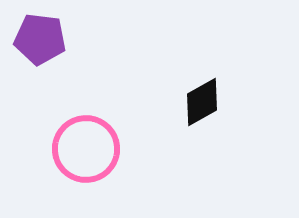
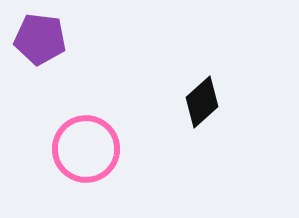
black diamond: rotated 12 degrees counterclockwise
